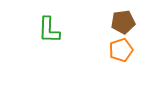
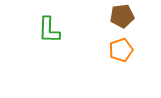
brown pentagon: moved 1 px left, 6 px up
